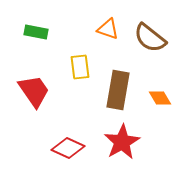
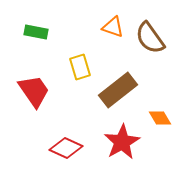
orange triangle: moved 5 px right, 2 px up
brown semicircle: rotated 16 degrees clockwise
yellow rectangle: rotated 10 degrees counterclockwise
brown rectangle: rotated 42 degrees clockwise
orange diamond: moved 20 px down
red diamond: moved 2 px left
